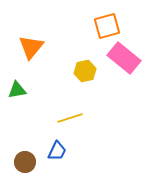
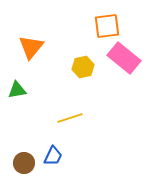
orange square: rotated 8 degrees clockwise
yellow hexagon: moved 2 px left, 4 px up
blue trapezoid: moved 4 px left, 5 px down
brown circle: moved 1 px left, 1 px down
